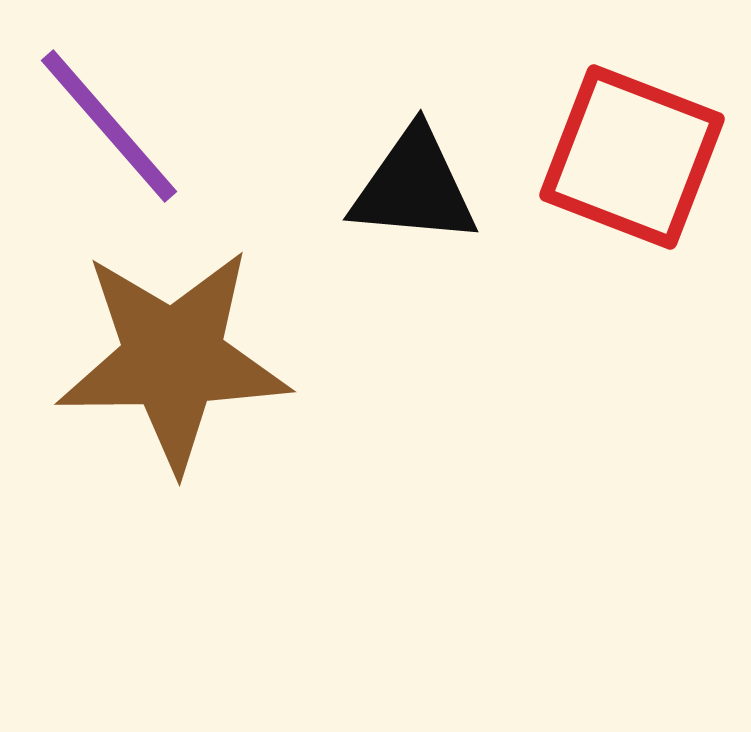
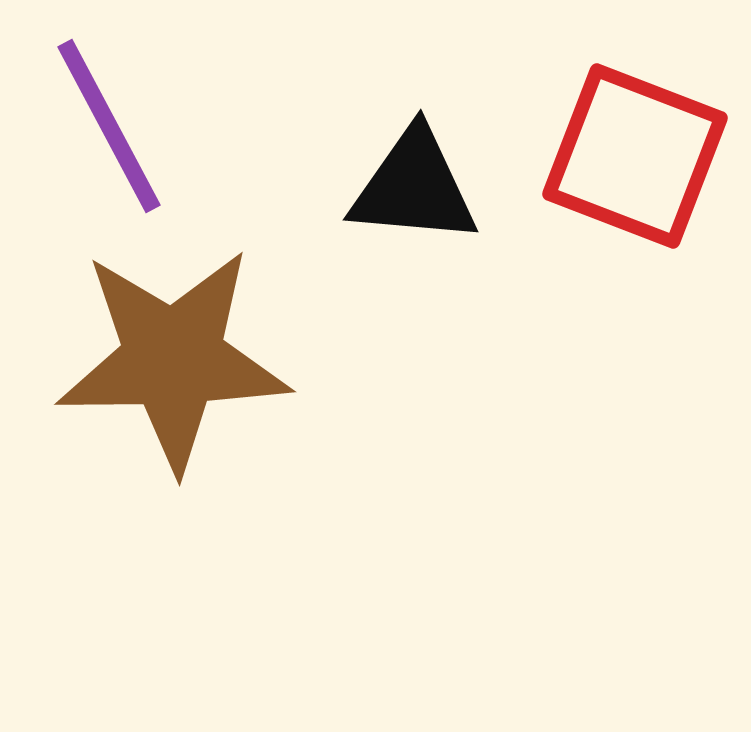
purple line: rotated 13 degrees clockwise
red square: moved 3 px right, 1 px up
